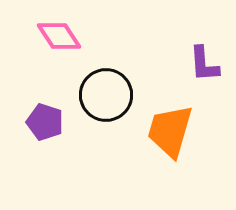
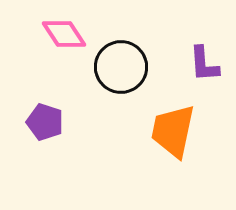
pink diamond: moved 5 px right, 2 px up
black circle: moved 15 px right, 28 px up
orange trapezoid: moved 3 px right; rotated 4 degrees counterclockwise
